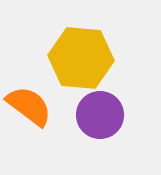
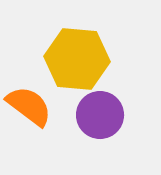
yellow hexagon: moved 4 px left, 1 px down
